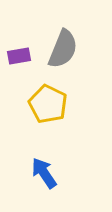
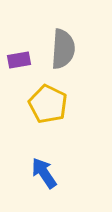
gray semicircle: rotated 18 degrees counterclockwise
purple rectangle: moved 4 px down
